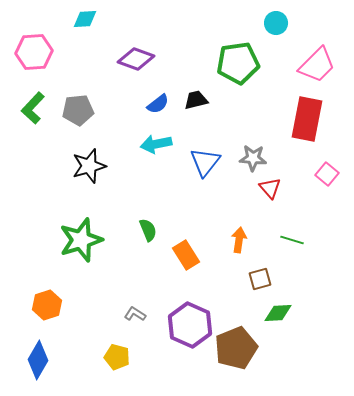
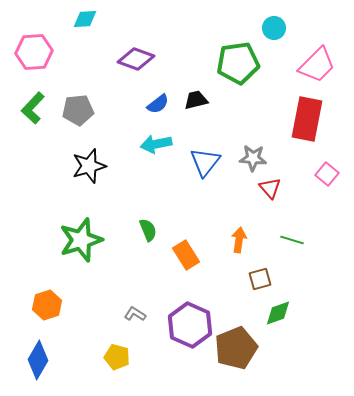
cyan circle: moved 2 px left, 5 px down
green diamond: rotated 16 degrees counterclockwise
